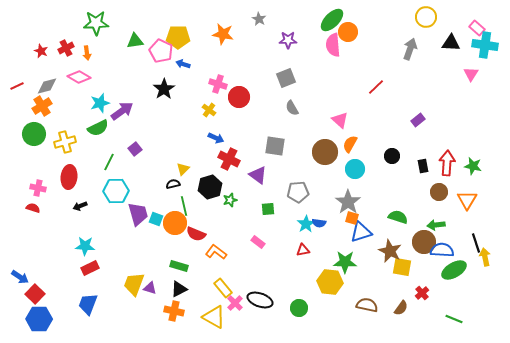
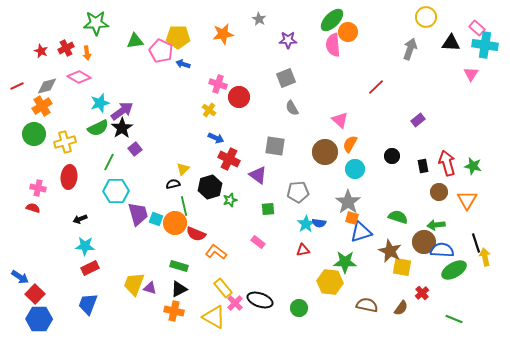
orange star at (223, 34): rotated 20 degrees counterclockwise
black star at (164, 89): moved 42 px left, 39 px down
red arrow at (447, 163): rotated 20 degrees counterclockwise
black arrow at (80, 206): moved 13 px down
